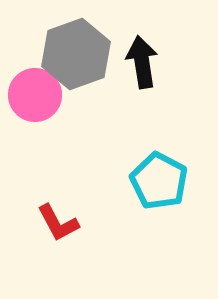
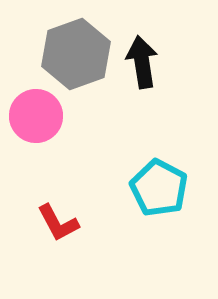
pink circle: moved 1 px right, 21 px down
cyan pentagon: moved 7 px down
